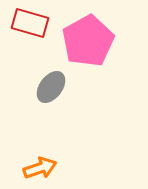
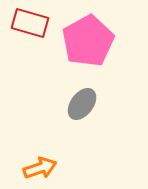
gray ellipse: moved 31 px right, 17 px down
